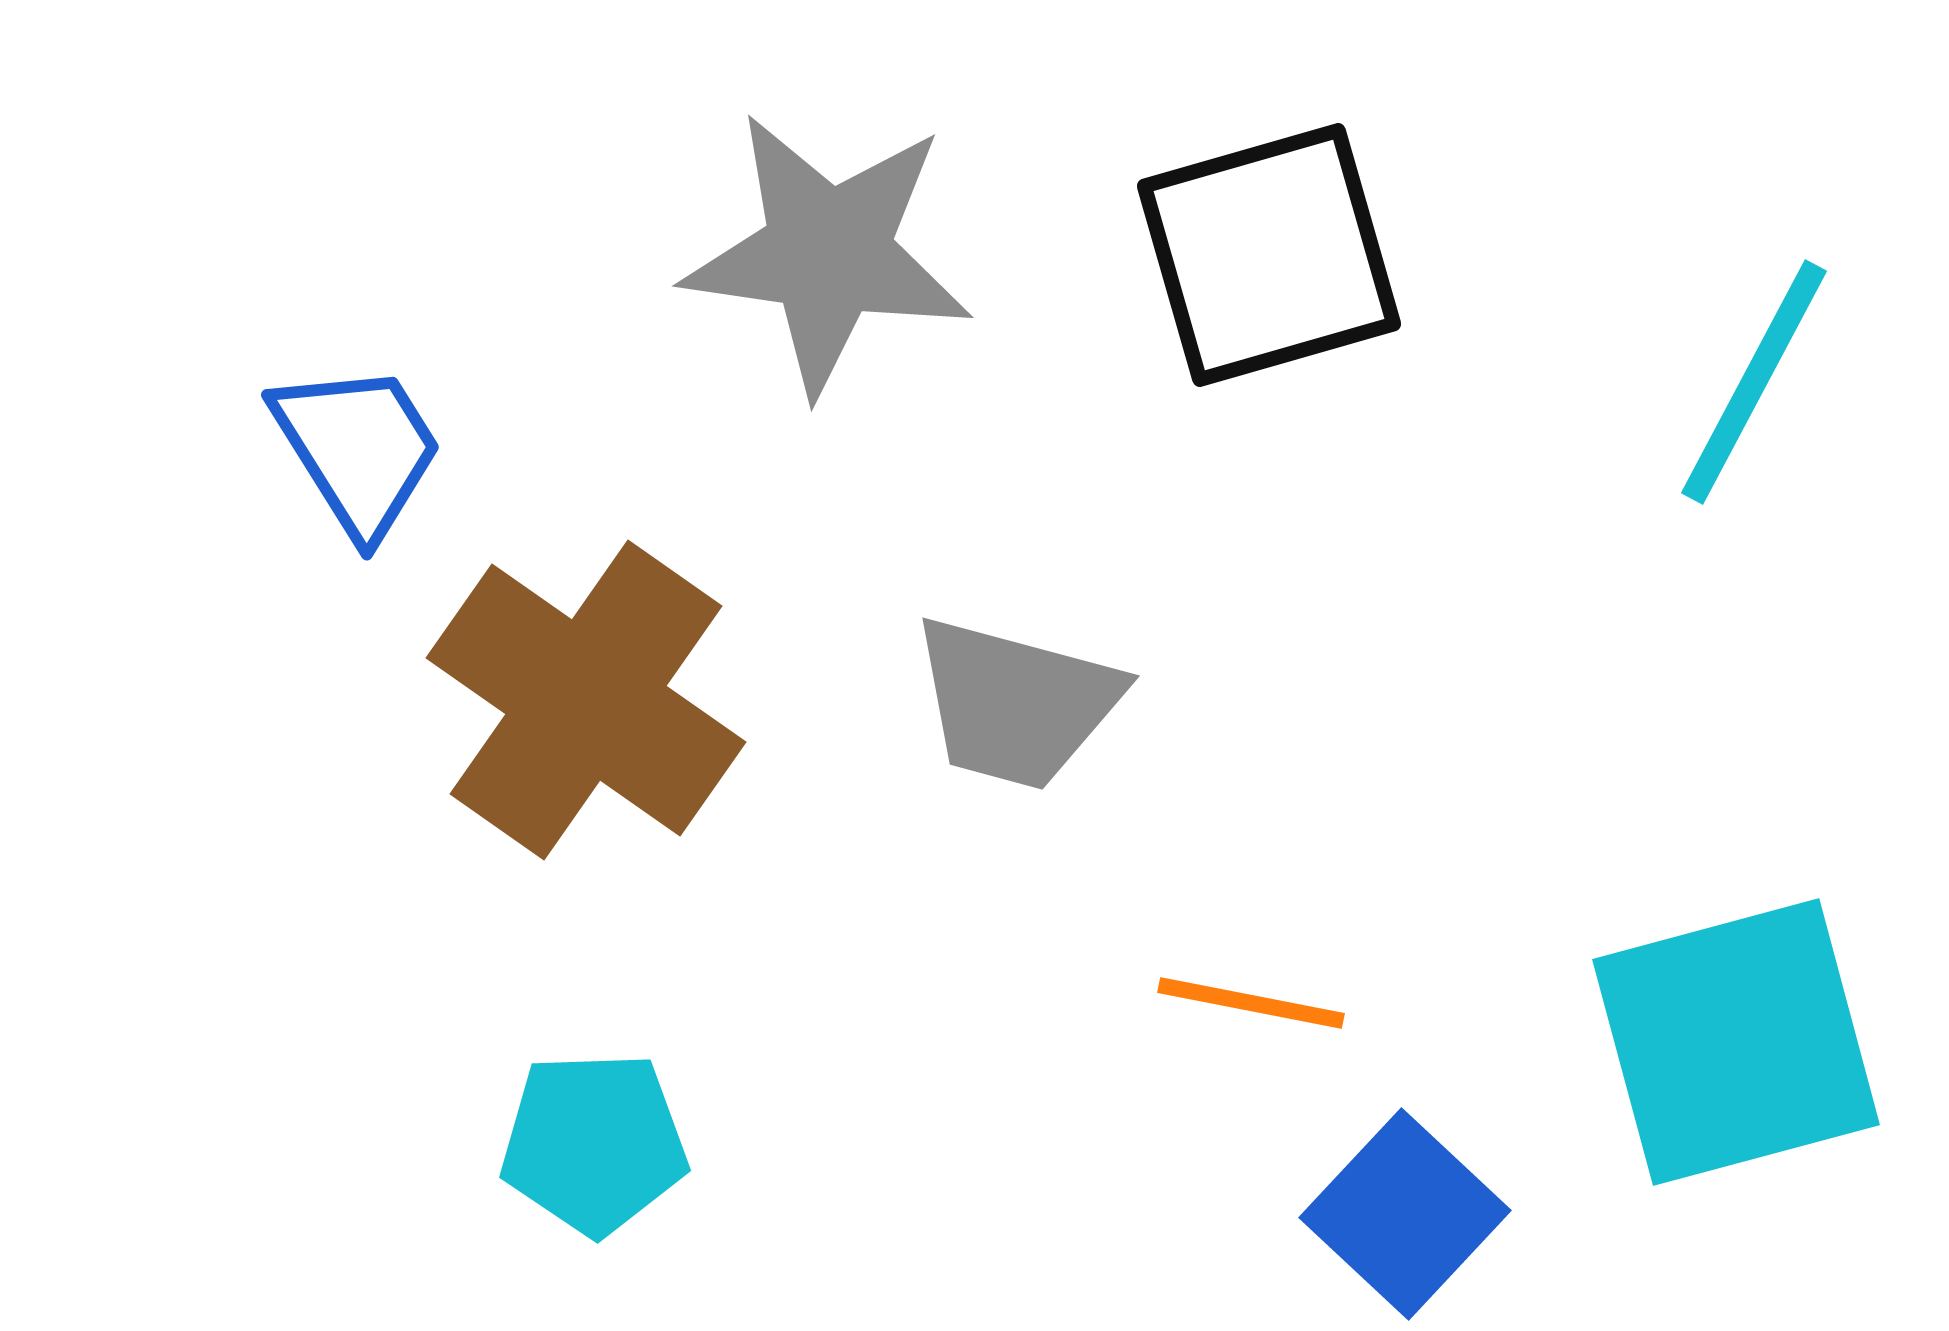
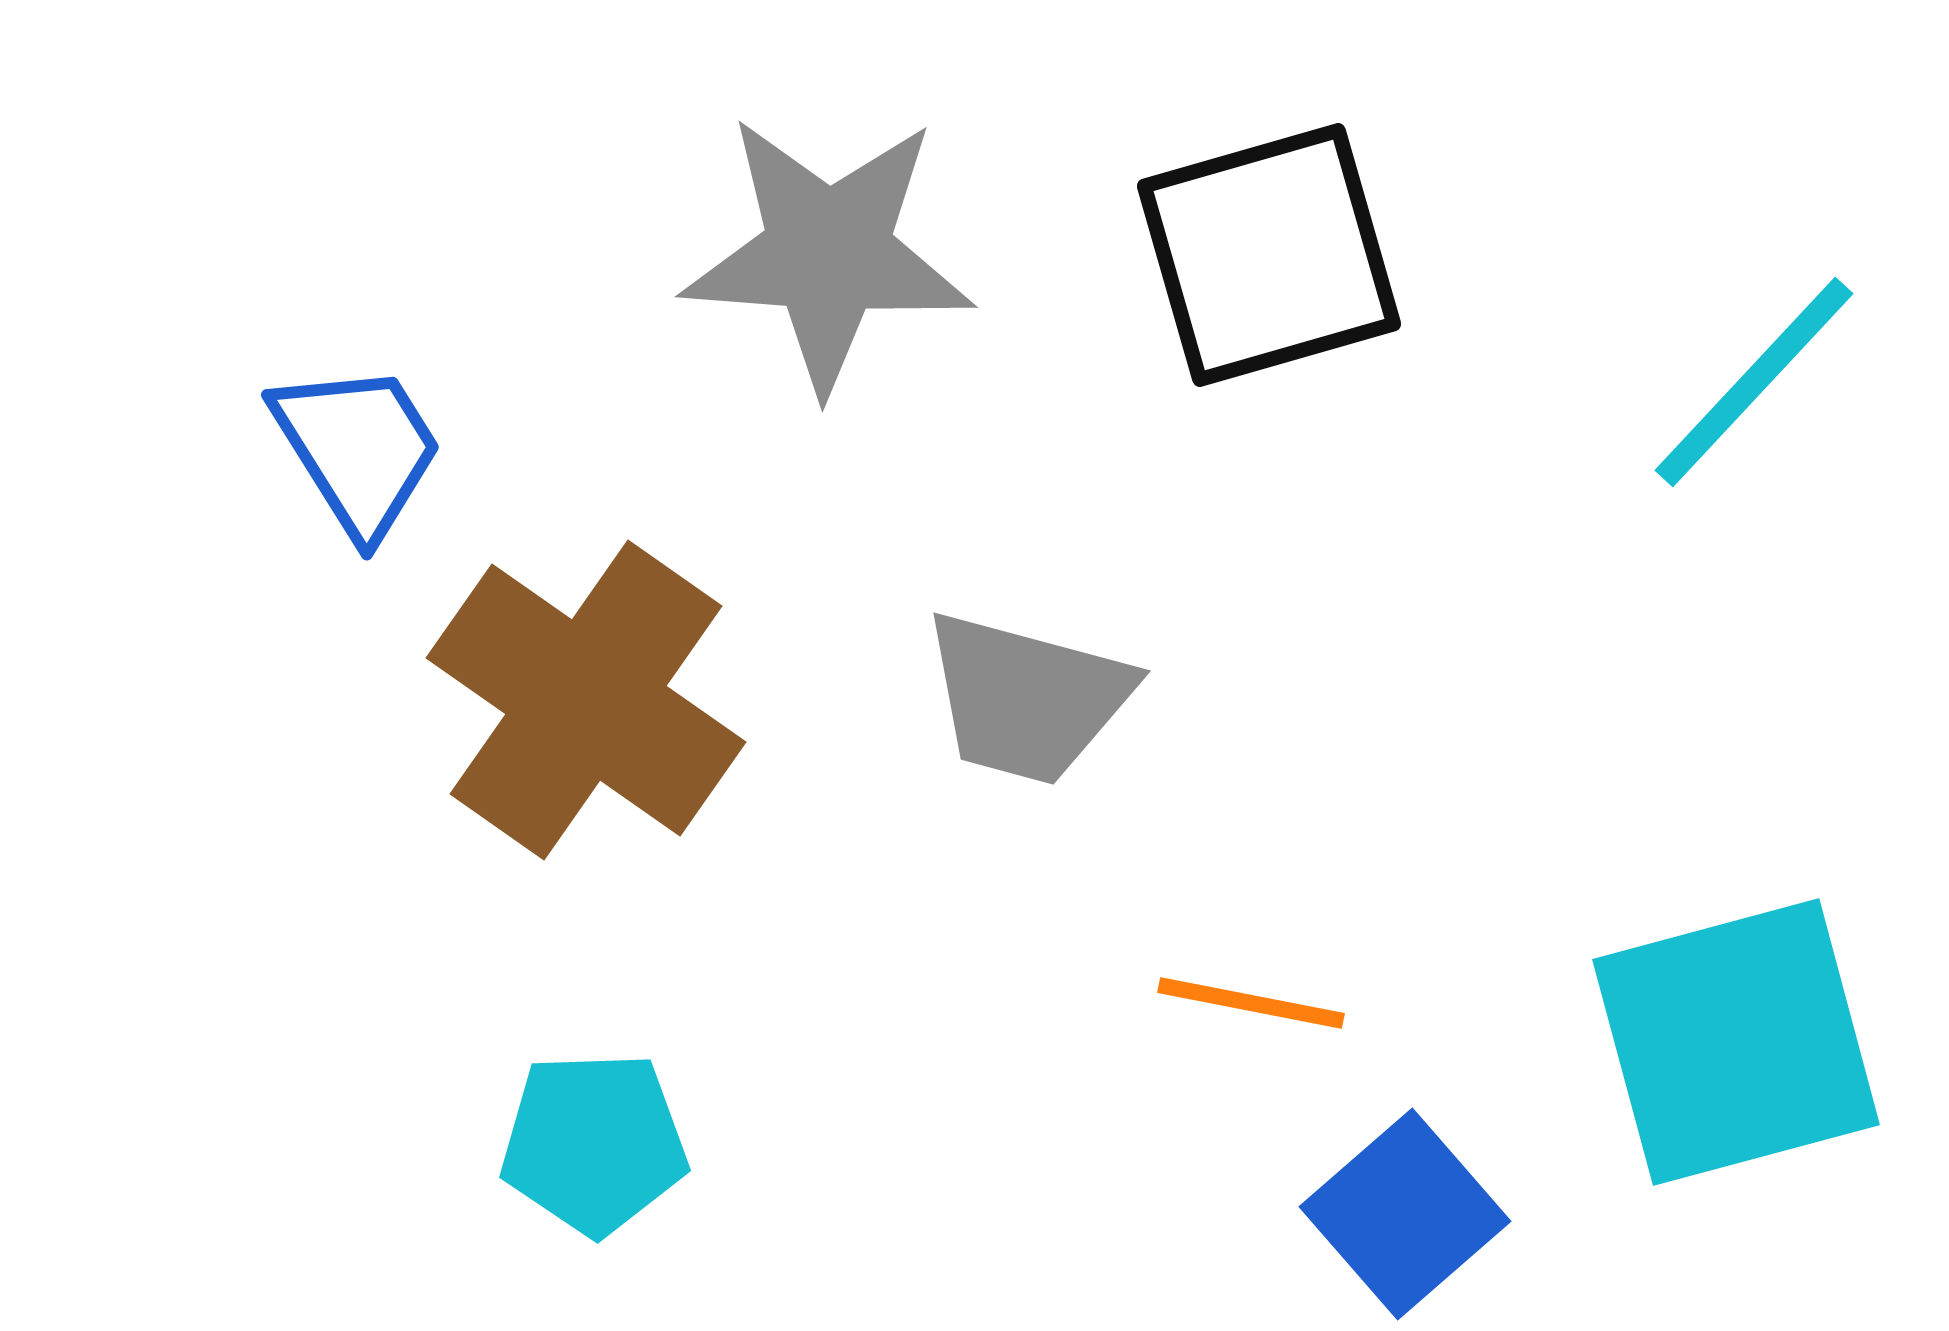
gray star: rotated 4 degrees counterclockwise
cyan line: rotated 15 degrees clockwise
gray trapezoid: moved 11 px right, 5 px up
blue square: rotated 6 degrees clockwise
